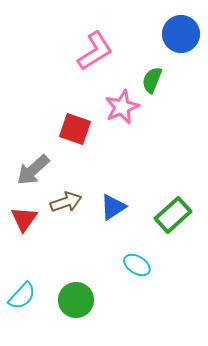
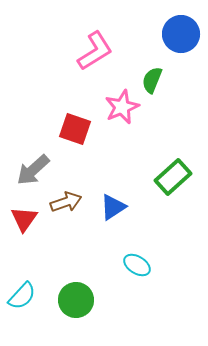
green rectangle: moved 38 px up
